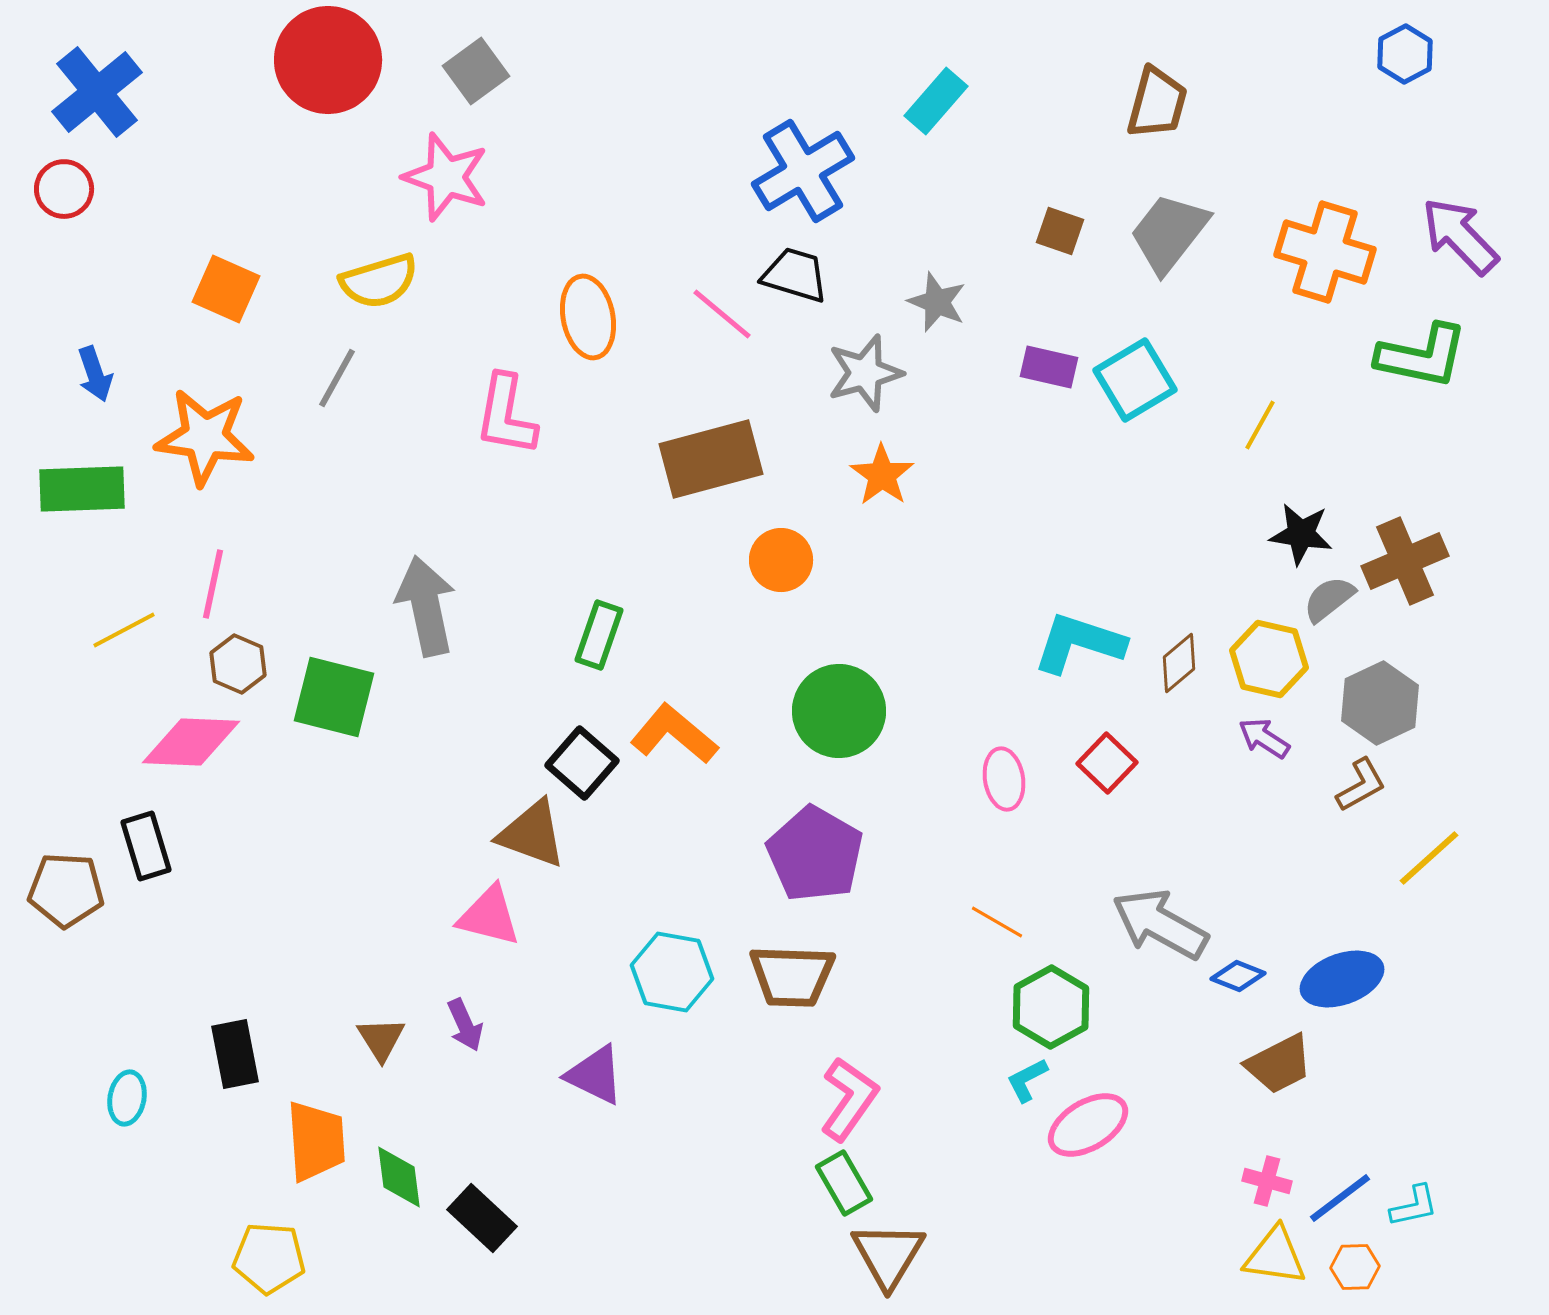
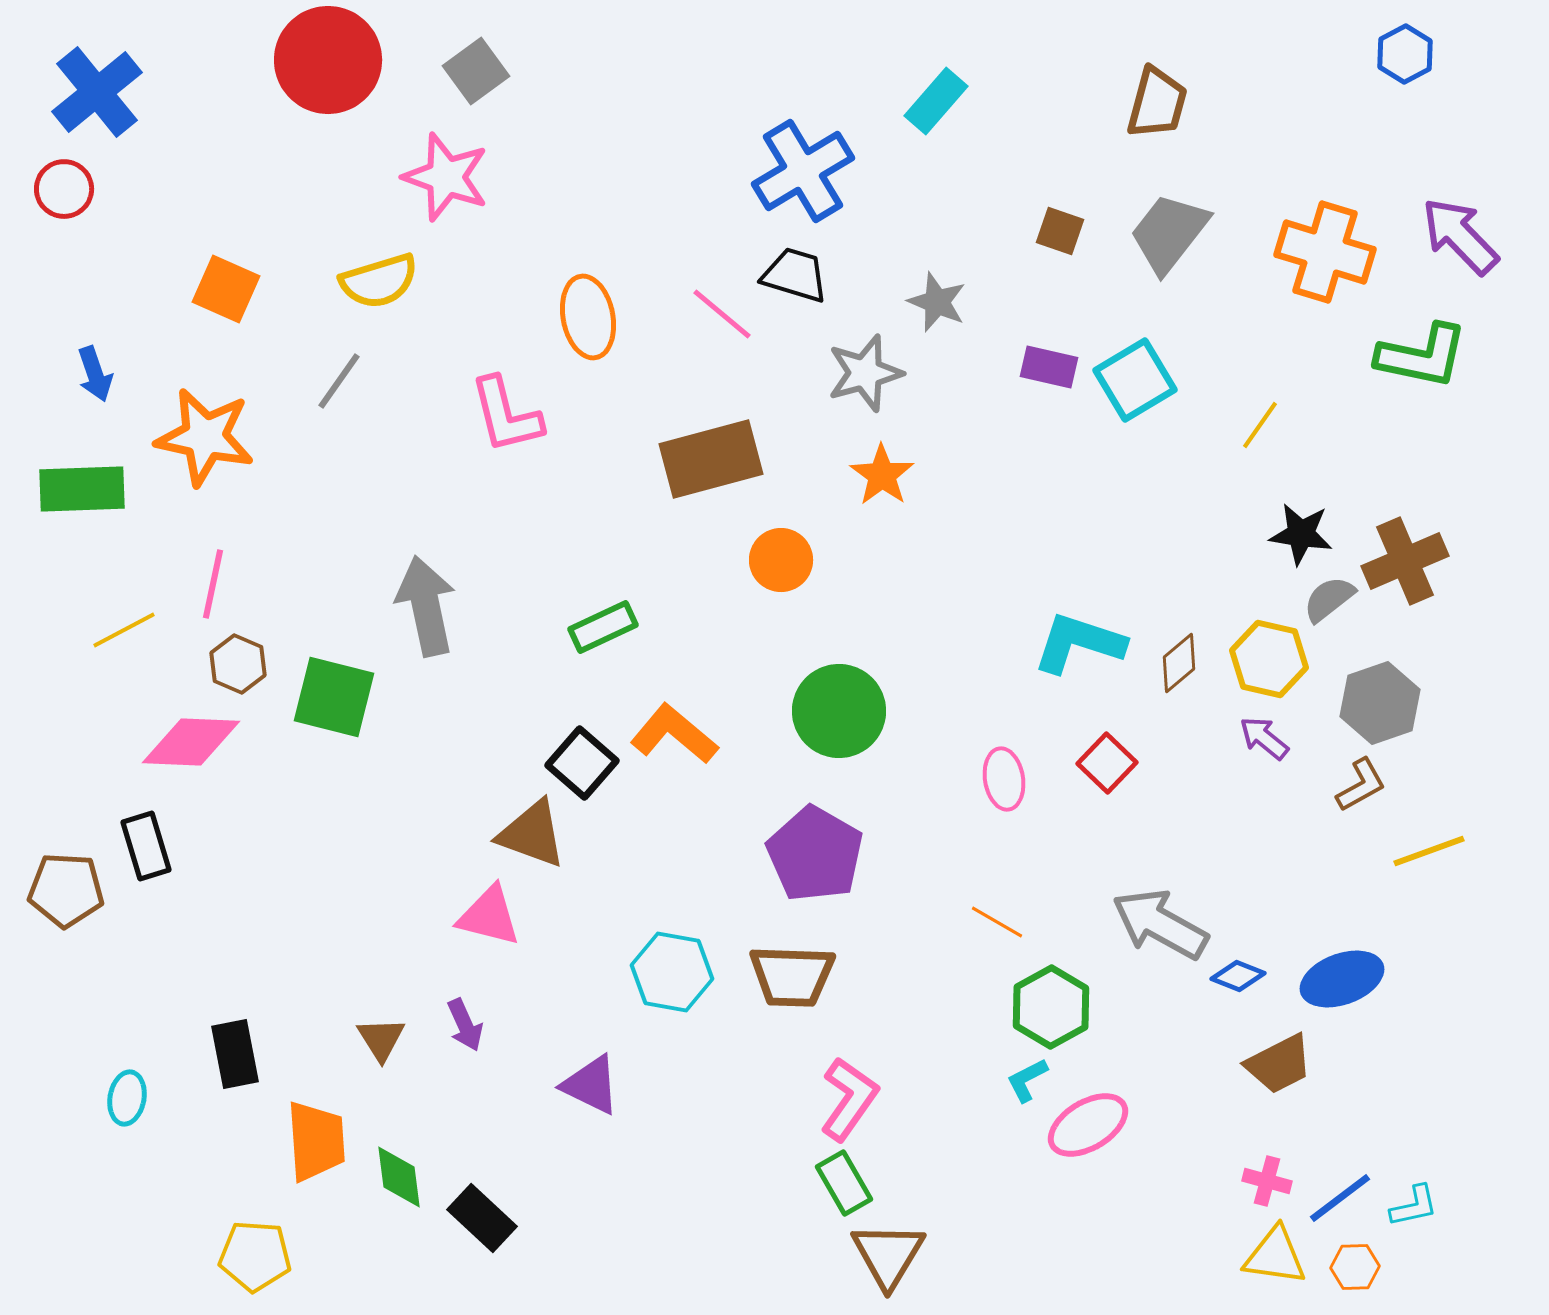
gray line at (337, 378): moved 2 px right, 3 px down; rotated 6 degrees clockwise
pink L-shape at (506, 415): rotated 24 degrees counterclockwise
yellow line at (1260, 425): rotated 6 degrees clockwise
orange star at (205, 437): rotated 4 degrees clockwise
green rectangle at (599, 635): moved 4 px right, 8 px up; rotated 46 degrees clockwise
gray hexagon at (1380, 703): rotated 6 degrees clockwise
purple arrow at (1264, 738): rotated 6 degrees clockwise
yellow line at (1429, 858): moved 7 px up; rotated 22 degrees clockwise
purple triangle at (595, 1075): moved 4 px left, 10 px down
yellow pentagon at (269, 1258): moved 14 px left, 2 px up
